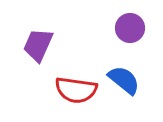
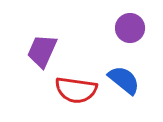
purple trapezoid: moved 4 px right, 6 px down
